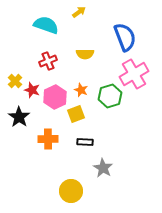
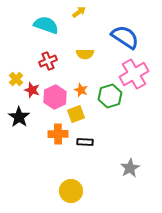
blue semicircle: rotated 36 degrees counterclockwise
yellow cross: moved 1 px right, 2 px up
orange cross: moved 10 px right, 5 px up
gray star: moved 27 px right; rotated 12 degrees clockwise
